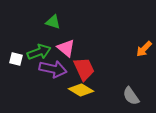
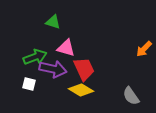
pink triangle: rotated 24 degrees counterclockwise
green arrow: moved 4 px left, 5 px down
white square: moved 13 px right, 25 px down
